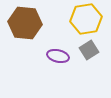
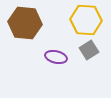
yellow hexagon: moved 1 px down; rotated 12 degrees clockwise
purple ellipse: moved 2 px left, 1 px down
